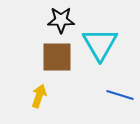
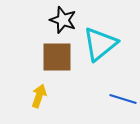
black star: moved 2 px right; rotated 20 degrees clockwise
cyan triangle: rotated 21 degrees clockwise
blue line: moved 3 px right, 4 px down
